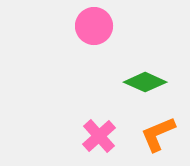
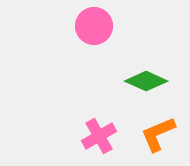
green diamond: moved 1 px right, 1 px up
pink cross: rotated 12 degrees clockwise
